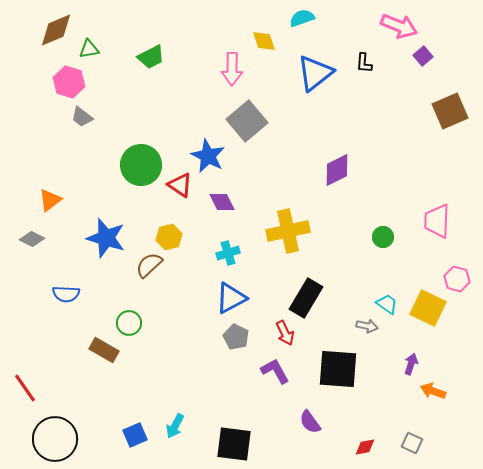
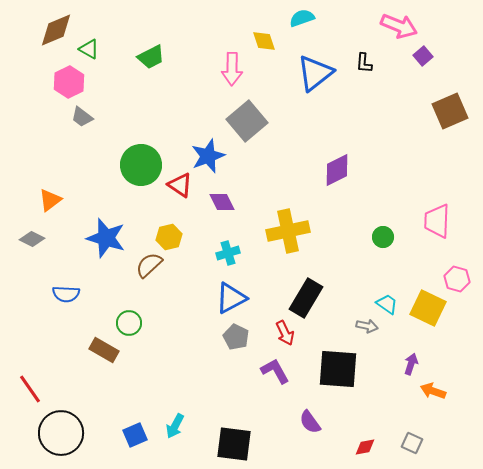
green triangle at (89, 49): rotated 40 degrees clockwise
pink hexagon at (69, 82): rotated 16 degrees clockwise
blue star at (208, 156): rotated 24 degrees clockwise
red line at (25, 388): moved 5 px right, 1 px down
black circle at (55, 439): moved 6 px right, 6 px up
